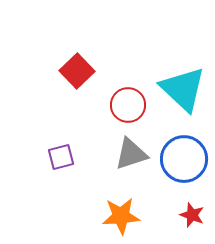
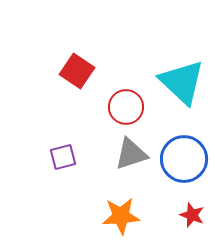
red square: rotated 12 degrees counterclockwise
cyan triangle: moved 1 px left, 7 px up
red circle: moved 2 px left, 2 px down
purple square: moved 2 px right
